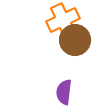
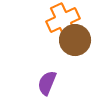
purple semicircle: moved 17 px left, 9 px up; rotated 15 degrees clockwise
